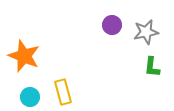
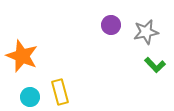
purple circle: moved 1 px left
orange star: moved 2 px left
green L-shape: moved 3 px right, 2 px up; rotated 50 degrees counterclockwise
yellow rectangle: moved 3 px left
